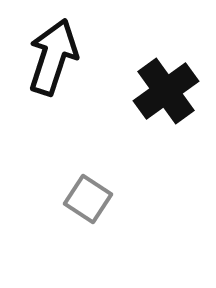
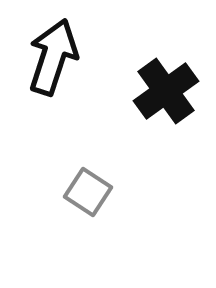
gray square: moved 7 px up
